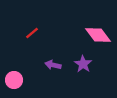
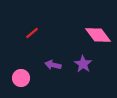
pink circle: moved 7 px right, 2 px up
